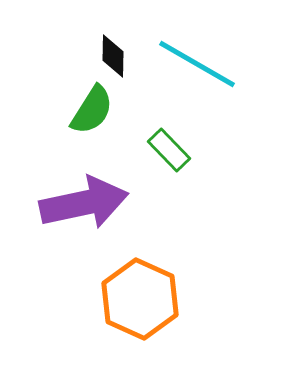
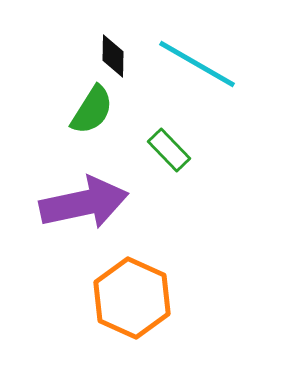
orange hexagon: moved 8 px left, 1 px up
